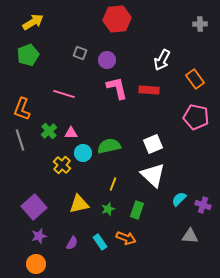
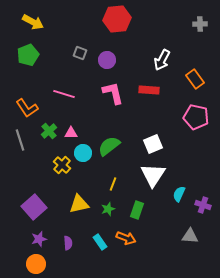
yellow arrow: rotated 60 degrees clockwise
pink L-shape: moved 4 px left, 5 px down
orange L-shape: moved 5 px right, 1 px up; rotated 55 degrees counterclockwise
green semicircle: rotated 25 degrees counterclockwise
white triangle: rotated 20 degrees clockwise
cyan semicircle: moved 5 px up; rotated 21 degrees counterclockwise
purple star: moved 3 px down
purple semicircle: moved 4 px left; rotated 32 degrees counterclockwise
